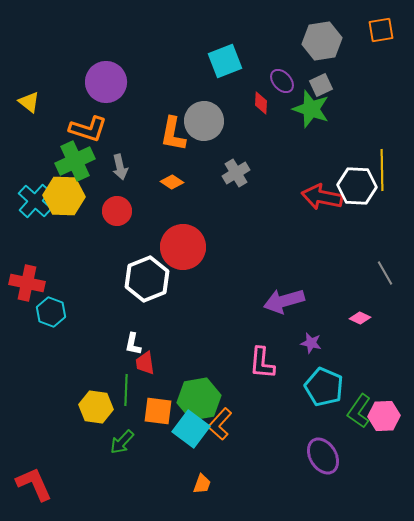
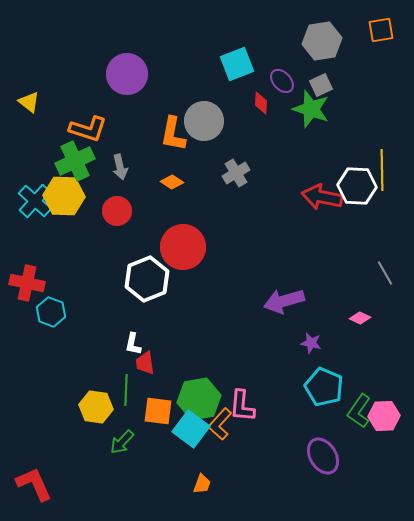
cyan square at (225, 61): moved 12 px right, 3 px down
purple circle at (106, 82): moved 21 px right, 8 px up
pink L-shape at (262, 363): moved 20 px left, 43 px down
